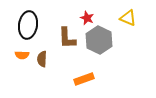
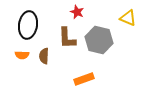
red star: moved 10 px left, 6 px up
gray hexagon: rotated 12 degrees counterclockwise
brown semicircle: moved 2 px right, 3 px up
